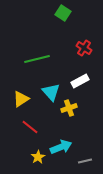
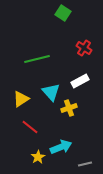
gray line: moved 3 px down
